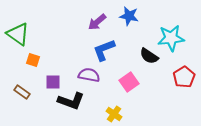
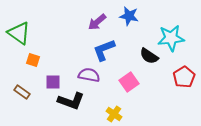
green triangle: moved 1 px right, 1 px up
